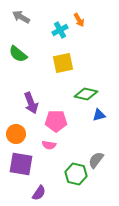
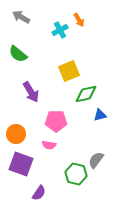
yellow square: moved 6 px right, 8 px down; rotated 10 degrees counterclockwise
green diamond: rotated 25 degrees counterclockwise
purple arrow: moved 11 px up; rotated 10 degrees counterclockwise
blue triangle: moved 1 px right
purple square: rotated 10 degrees clockwise
